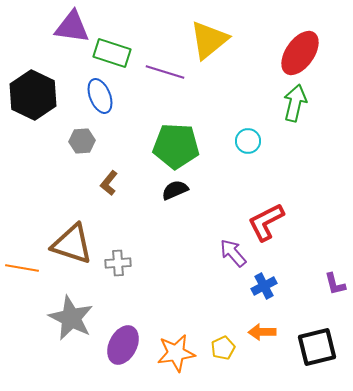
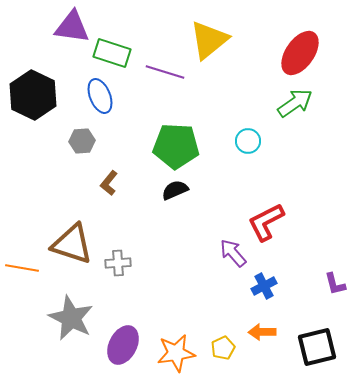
green arrow: rotated 42 degrees clockwise
